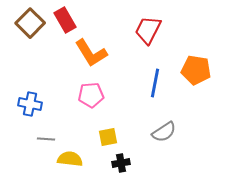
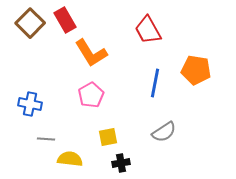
red trapezoid: rotated 56 degrees counterclockwise
pink pentagon: rotated 25 degrees counterclockwise
